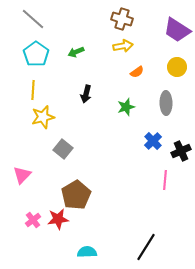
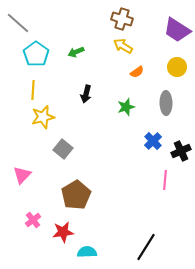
gray line: moved 15 px left, 4 px down
yellow arrow: rotated 138 degrees counterclockwise
red star: moved 5 px right, 13 px down
